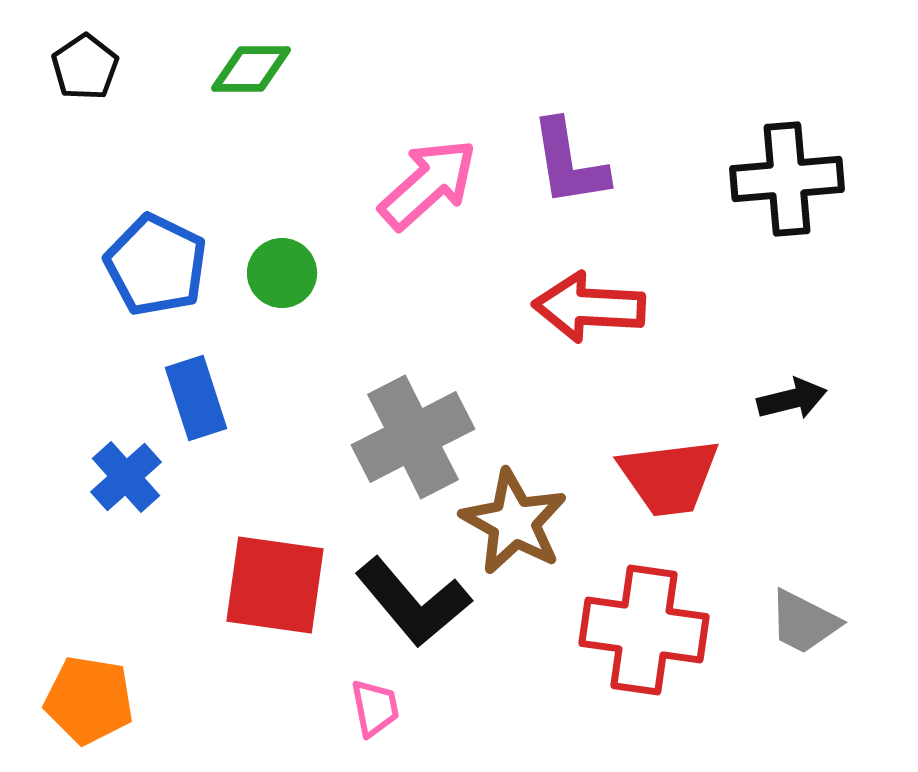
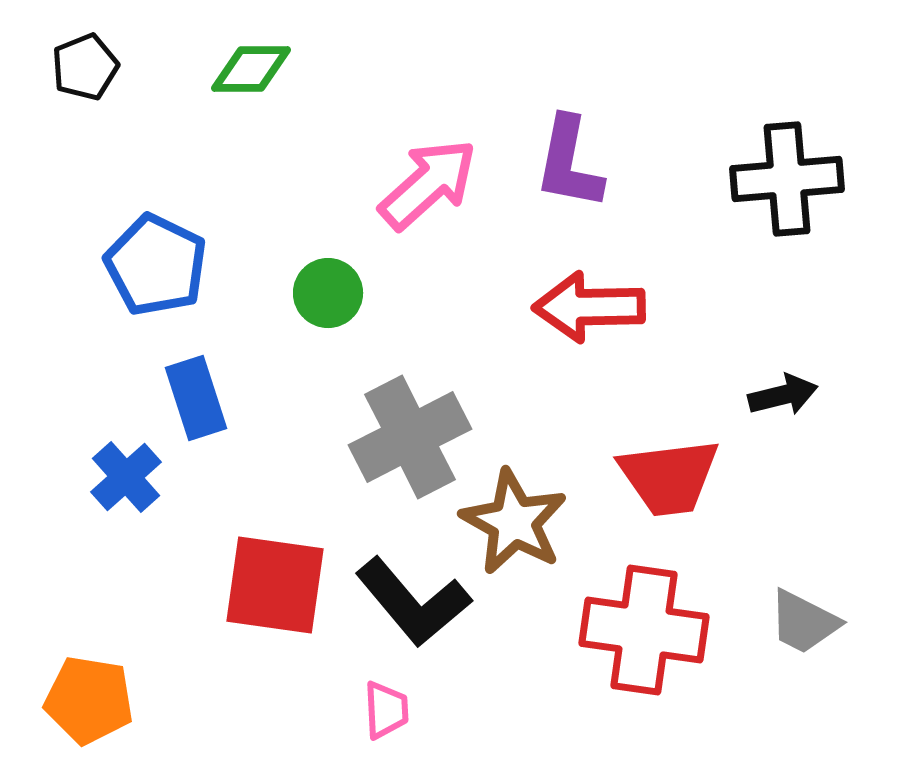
black pentagon: rotated 12 degrees clockwise
purple L-shape: rotated 20 degrees clockwise
green circle: moved 46 px right, 20 px down
red arrow: rotated 4 degrees counterclockwise
black arrow: moved 9 px left, 4 px up
gray cross: moved 3 px left
pink trapezoid: moved 11 px right, 2 px down; rotated 8 degrees clockwise
